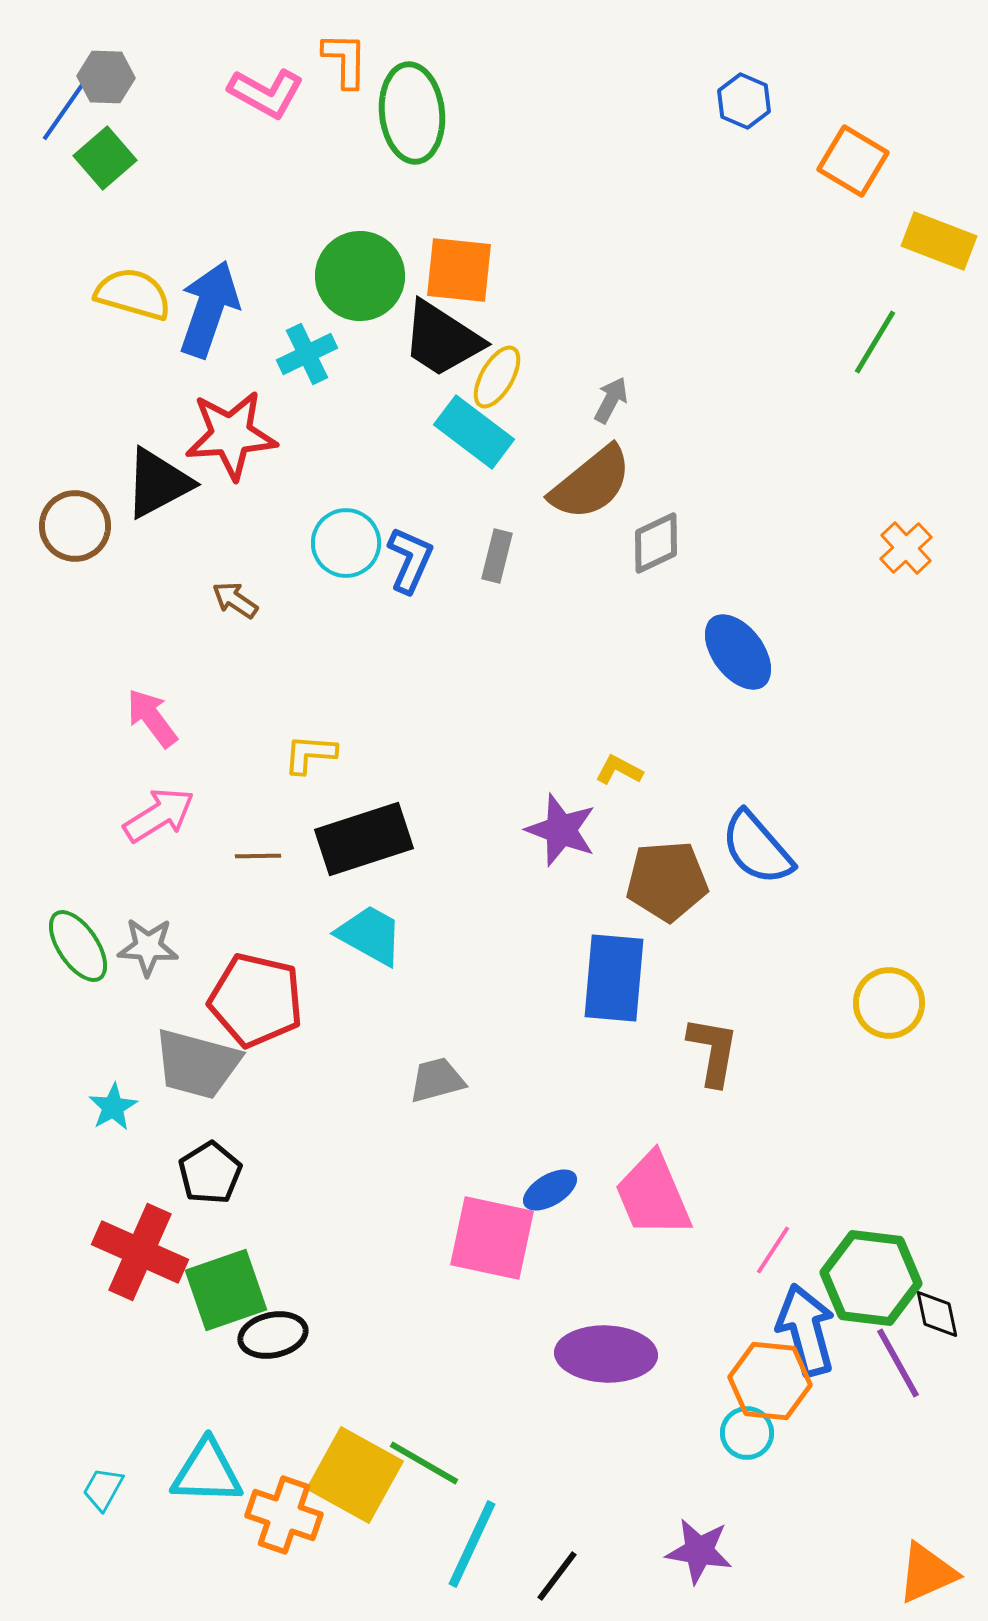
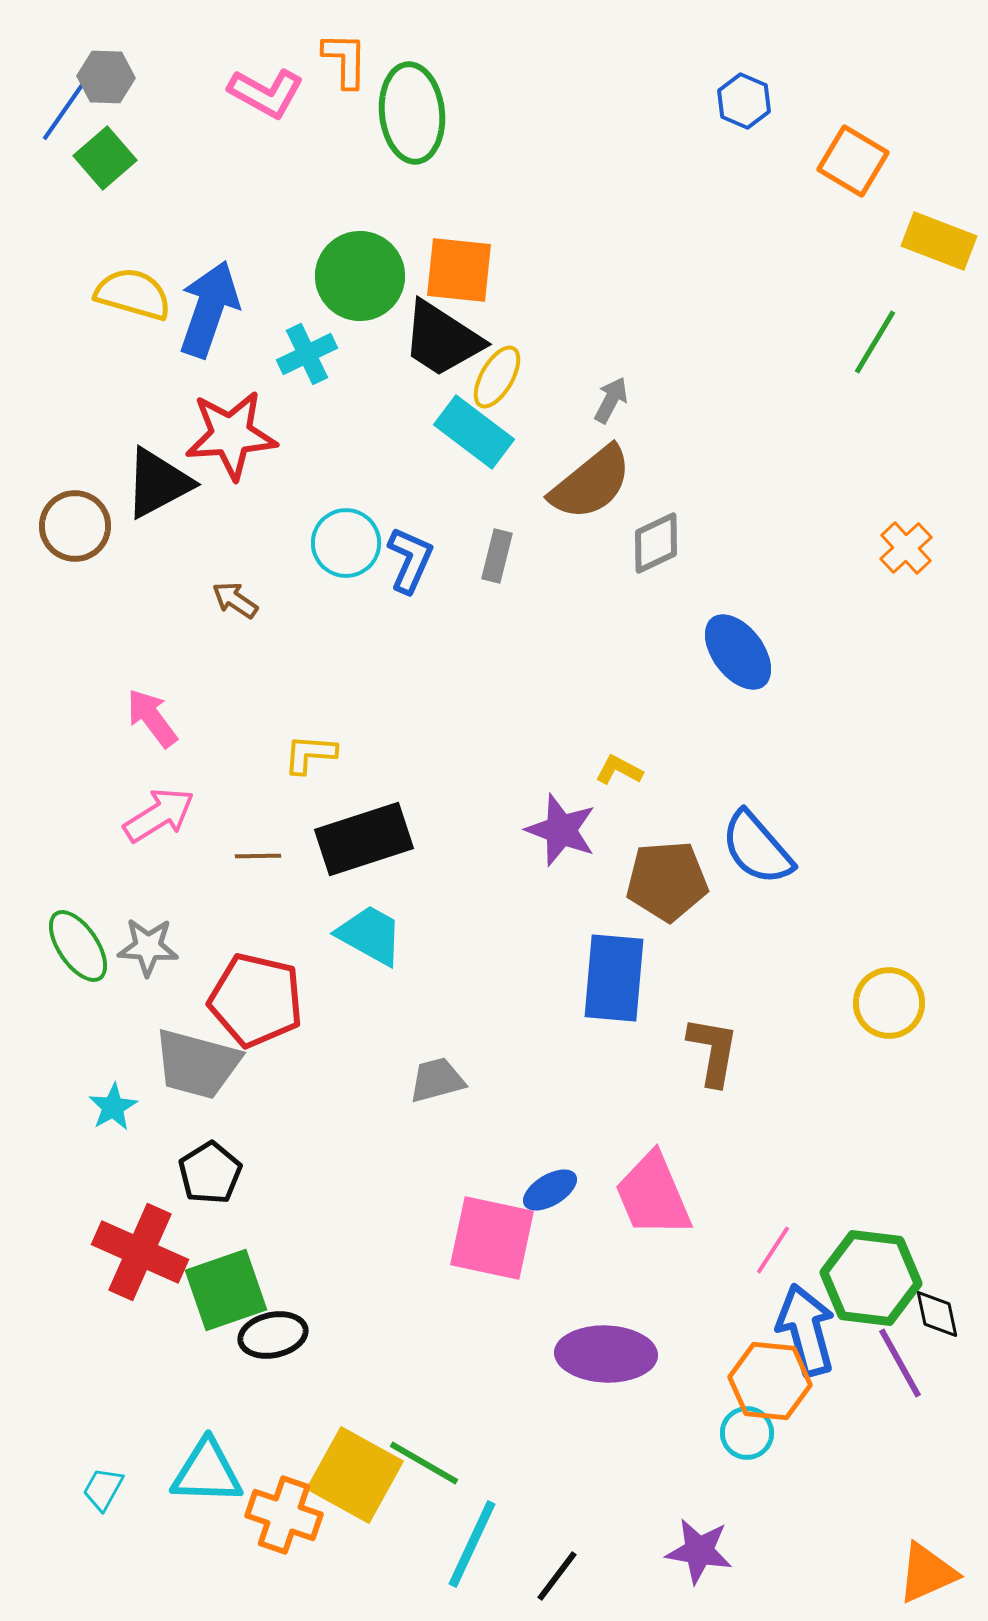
purple line at (898, 1363): moved 2 px right
